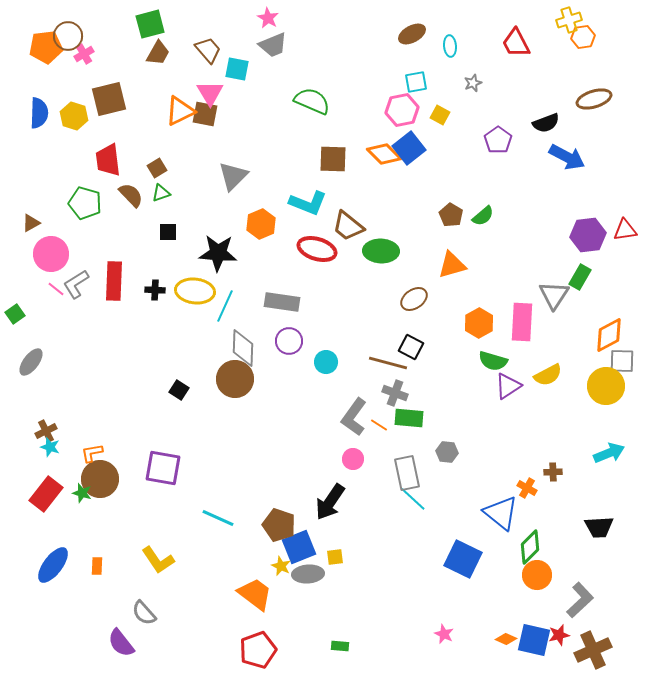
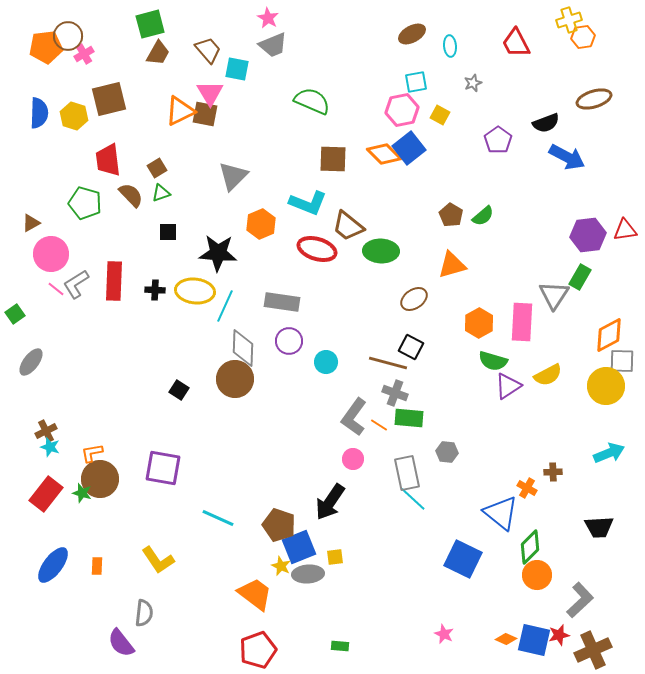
gray semicircle at (144, 613): rotated 132 degrees counterclockwise
